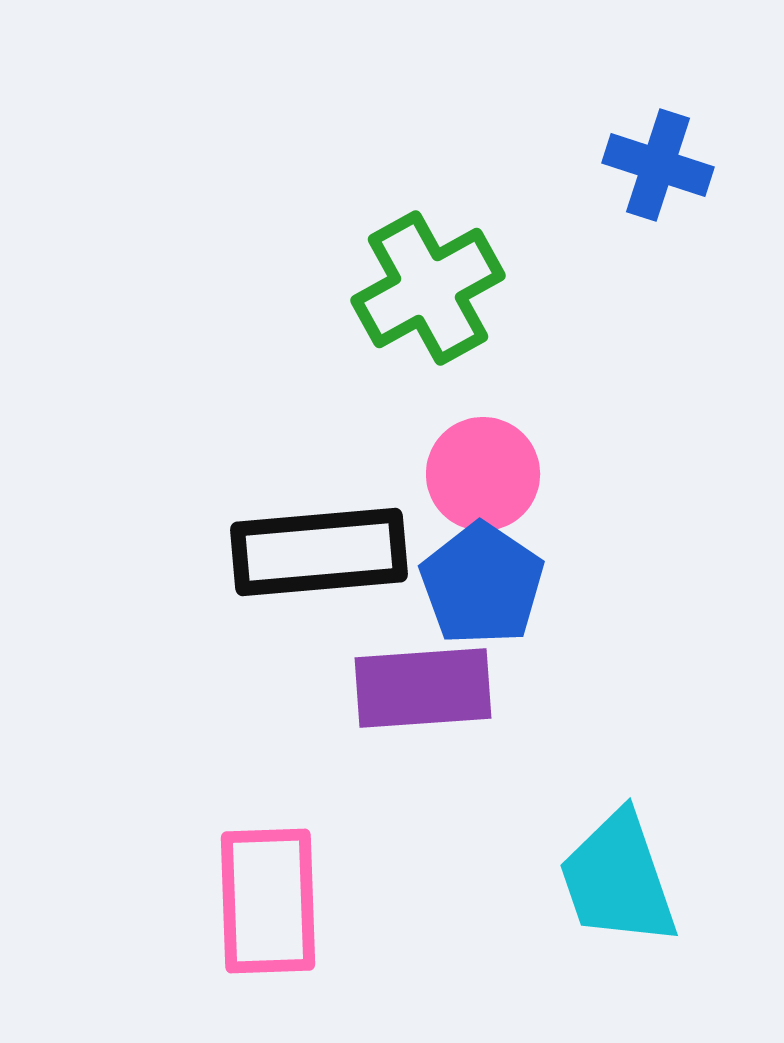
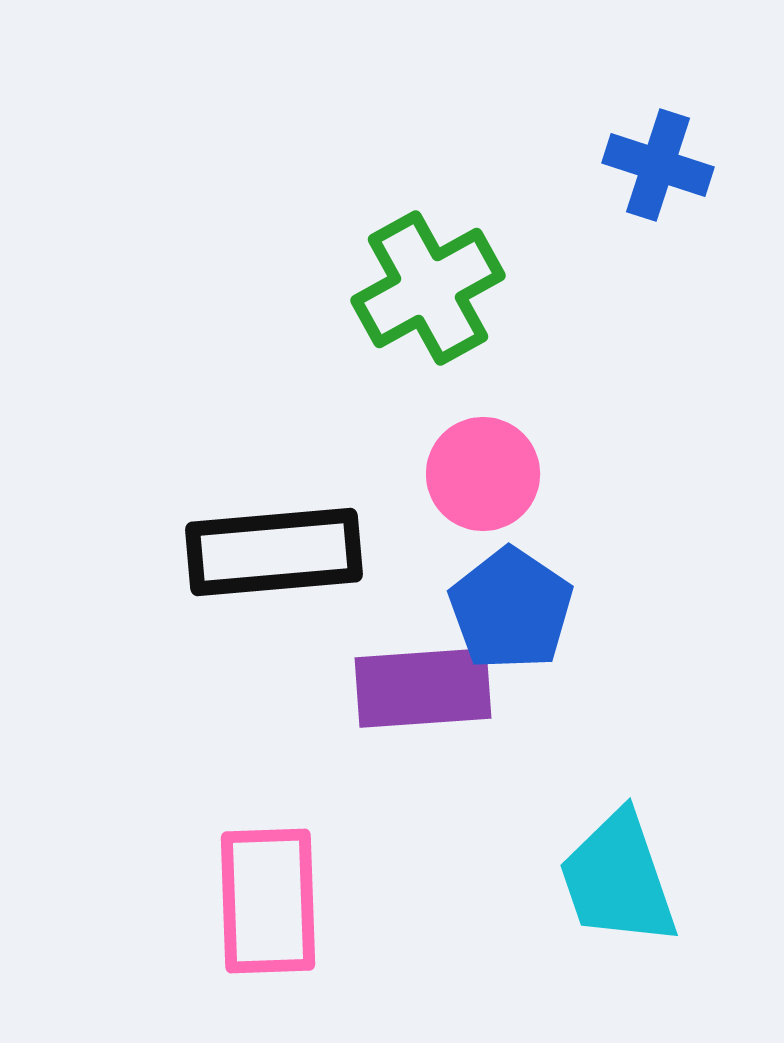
black rectangle: moved 45 px left
blue pentagon: moved 29 px right, 25 px down
